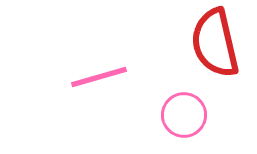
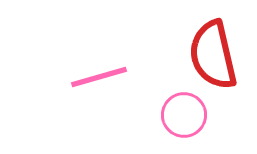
red semicircle: moved 2 px left, 12 px down
